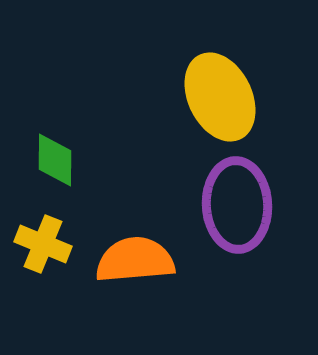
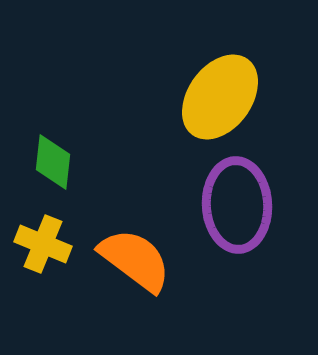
yellow ellipse: rotated 62 degrees clockwise
green diamond: moved 2 px left, 2 px down; rotated 6 degrees clockwise
orange semicircle: rotated 42 degrees clockwise
